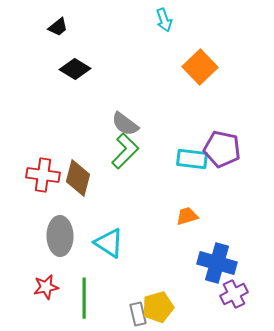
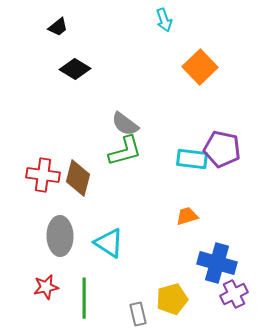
green L-shape: rotated 30 degrees clockwise
yellow pentagon: moved 14 px right, 8 px up
